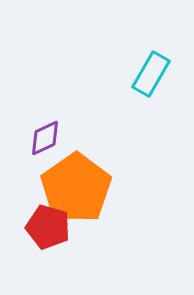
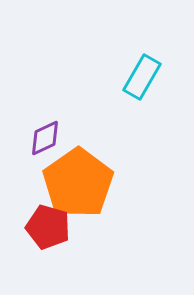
cyan rectangle: moved 9 px left, 3 px down
orange pentagon: moved 2 px right, 5 px up
